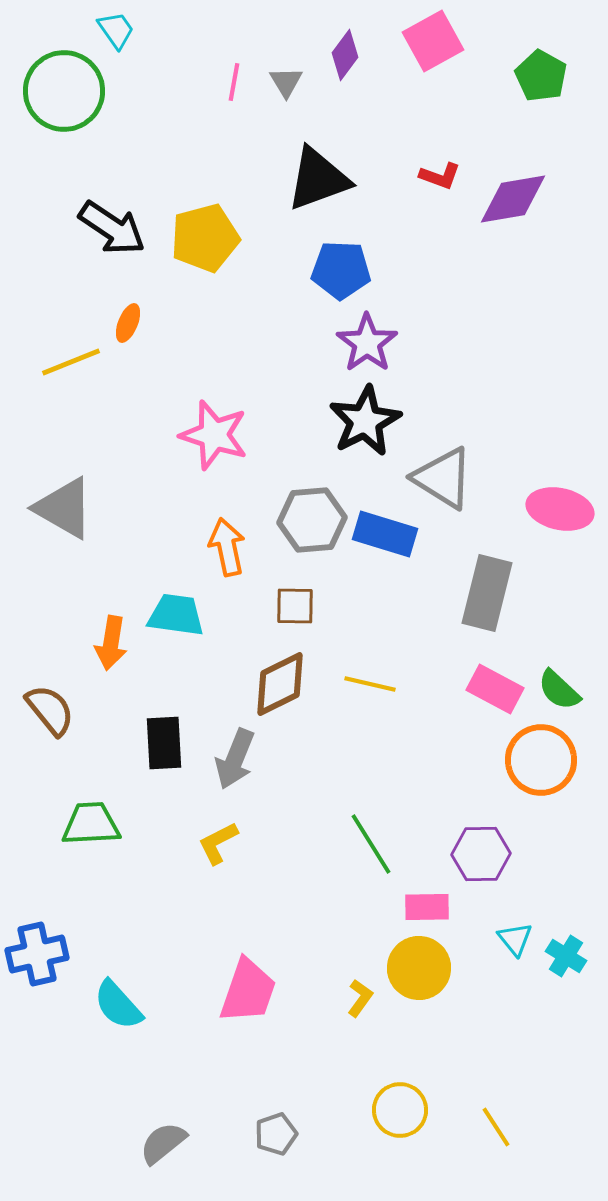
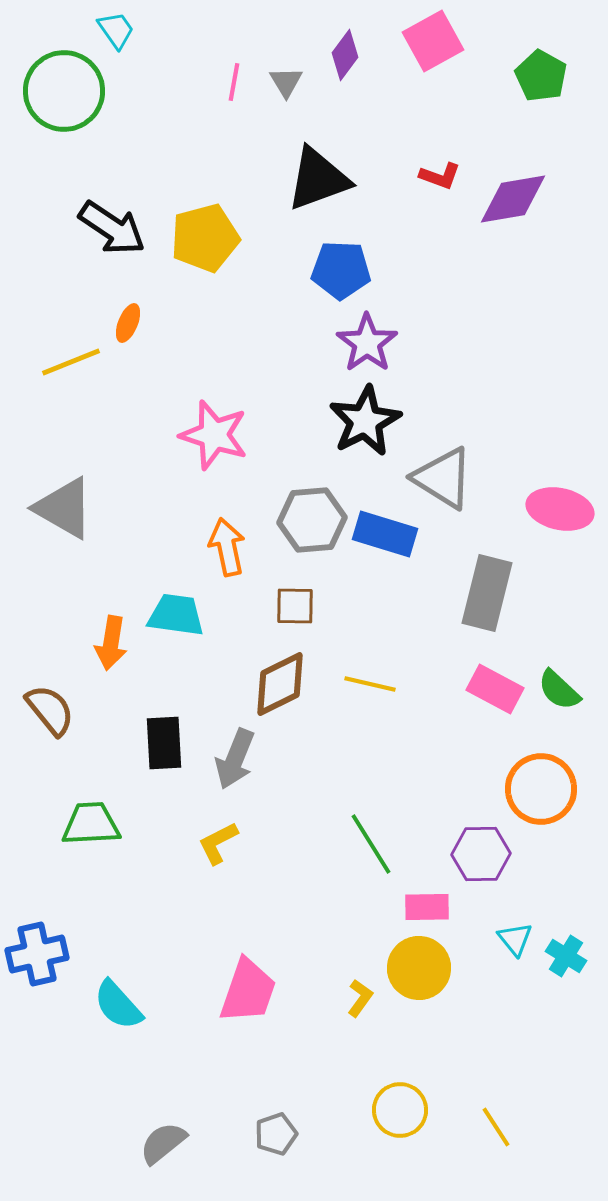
orange circle at (541, 760): moved 29 px down
